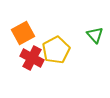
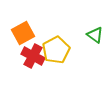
green triangle: rotated 12 degrees counterclockwise
red cross: moved 1 px right, 2 px up
